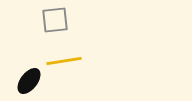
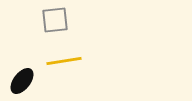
black ellipse: moved 7 px left
